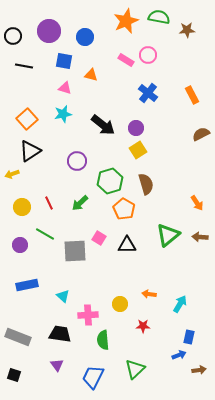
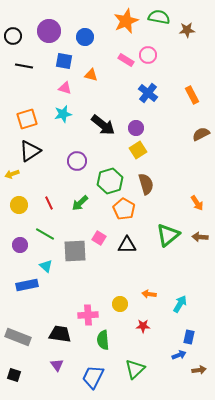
orange square at (27, 119): rotated 25 degrees clockwise
yellow circle at (22, 207): moved 3 px left, 2 px up
cyan triangle at (63, 296): moved 17 px left, 30 px up
